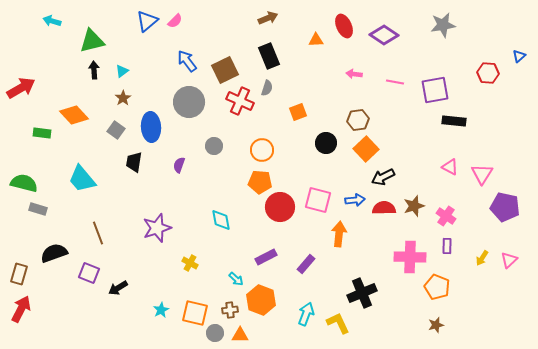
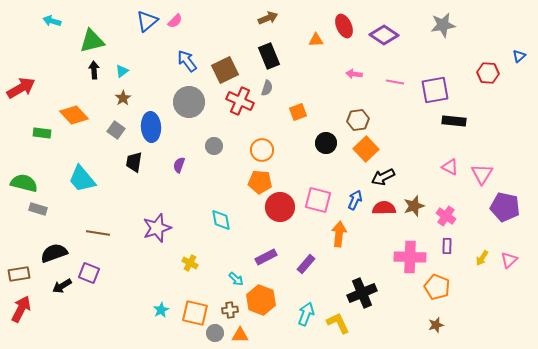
blue arrow at (355, 200): rotated 60 degrees counterclockwise
brown line at (98, 233): rotated 60 degrees counterclockwise
brown rectangle at (19, 274): rotated 65 degrees clockwise
black arrow at (118, 288): moved 56 px left, 2 px up
